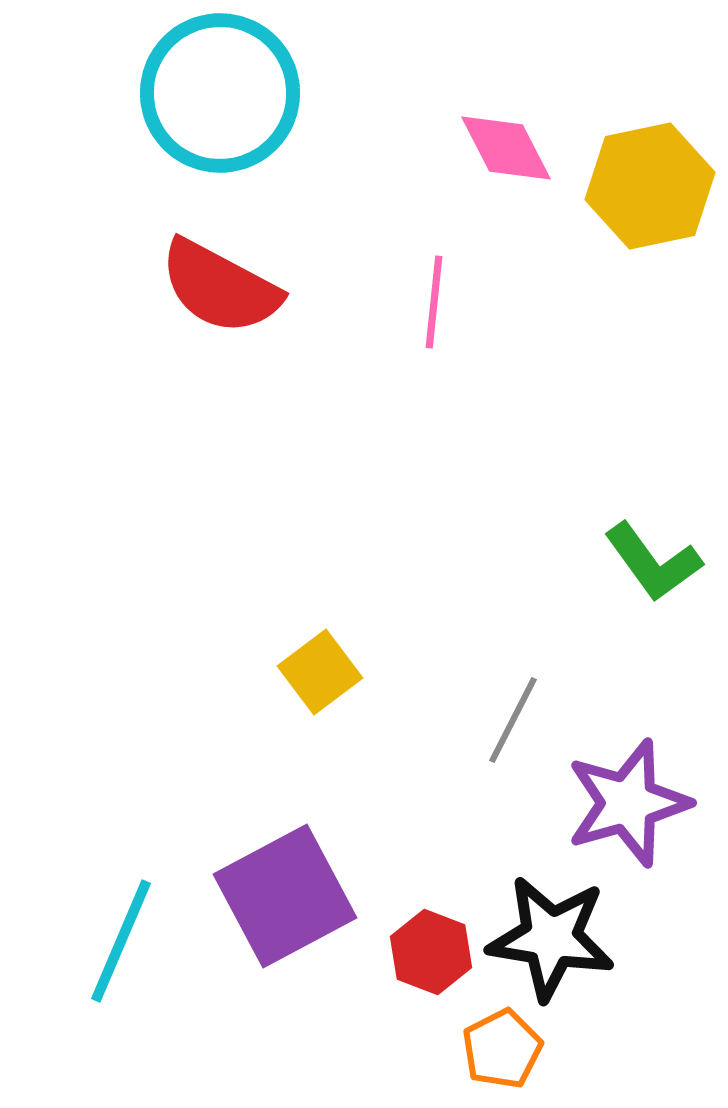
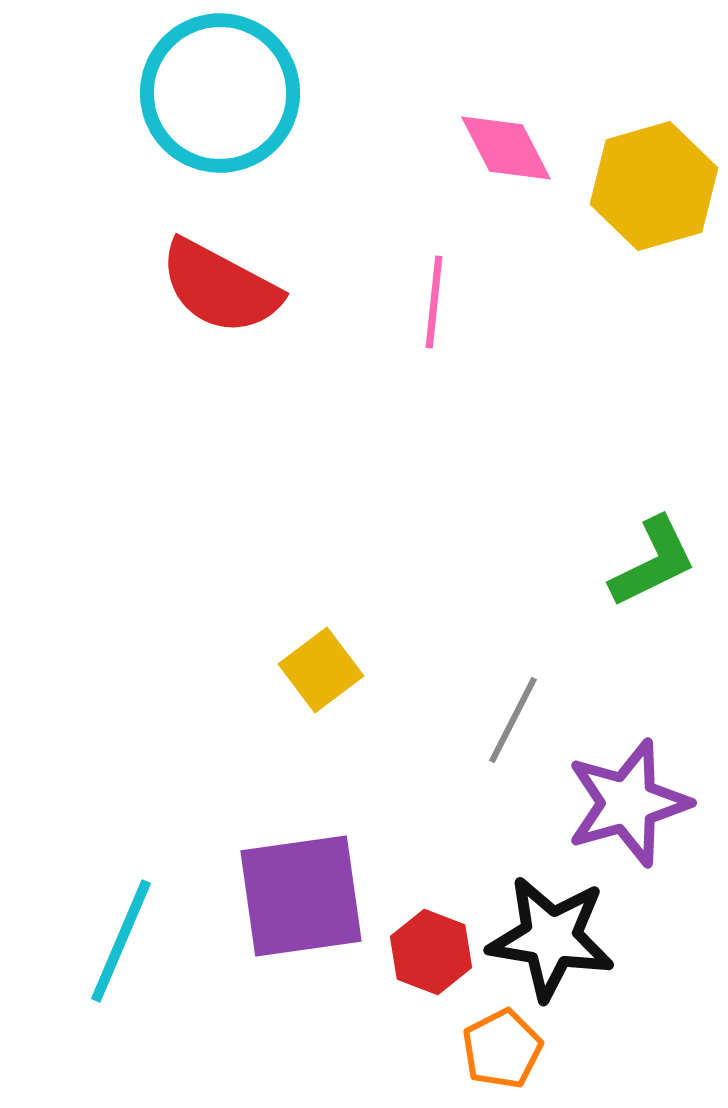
yellow hexagon: moved 4 px right; rotated 4 degrees counterclockwise
green L-shape: rotated 80 degrees counterclockwise
yellow square: moved 1 px right, 2 px up
purple square: moved 16 px right; rotated 20 degrees clockwise
